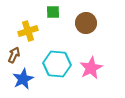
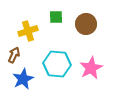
green square: moved 3 px right, 5 px down
brown circle: moved 1 px down
